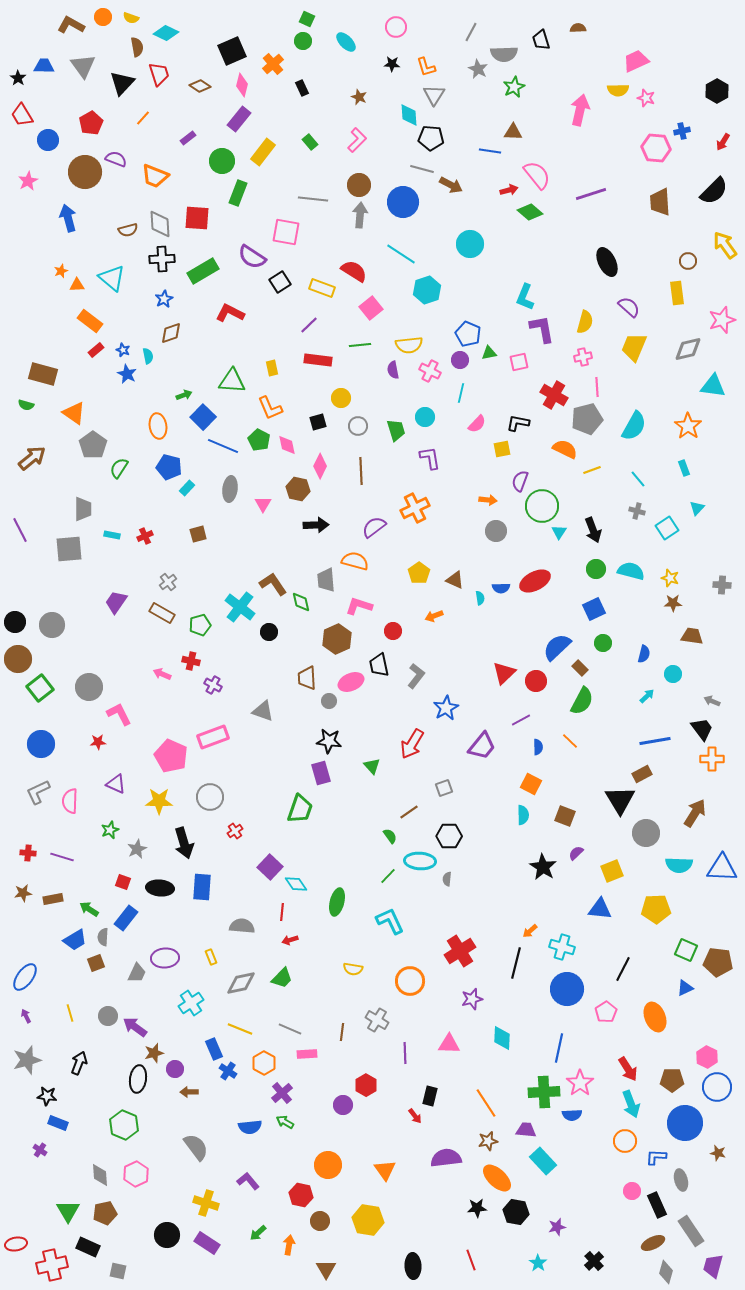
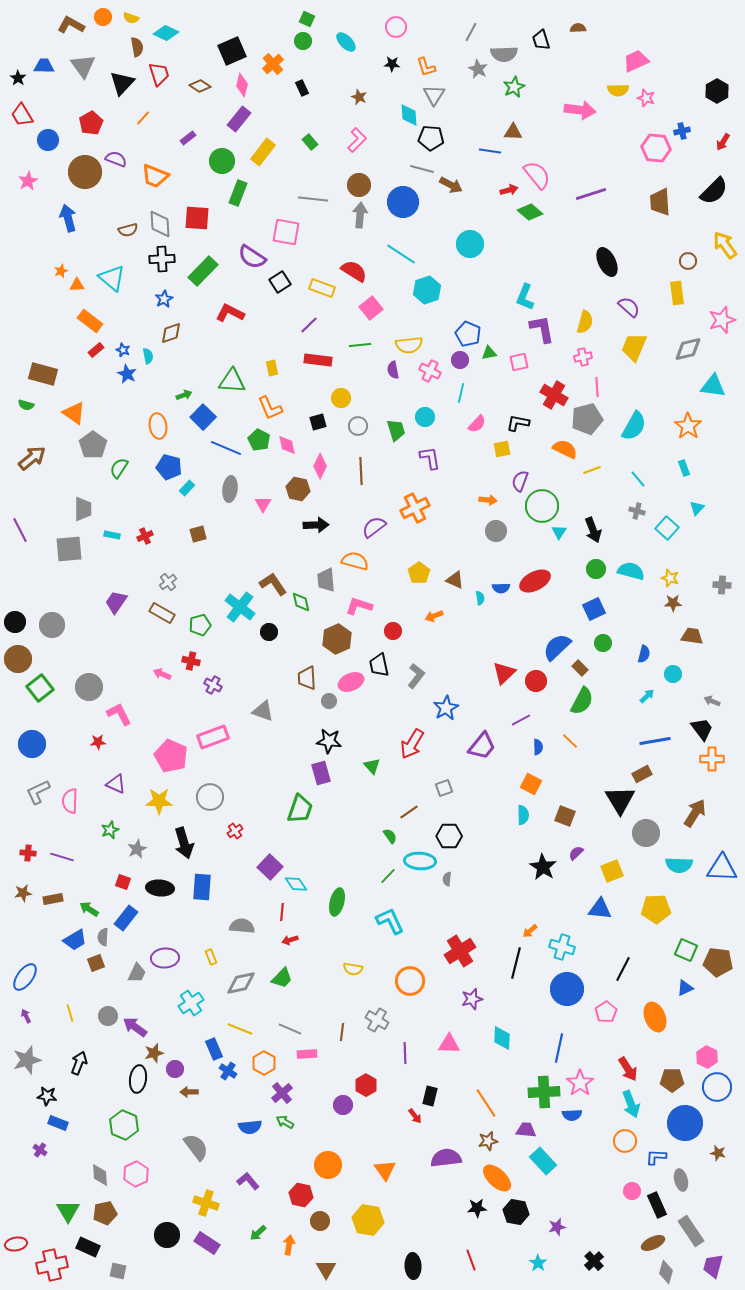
pink arrow at (580, 110): rotated 84 degrees clockwise
green rectangle at (203, 271): rotated 16 degrees counterclockwise
blue line at (223, 446): moved 3 px right, 2 px down
cyan square at (667, 528): rotated 15 degrees counterclockwise
blue circle at (41, 744): moved 9 px left
